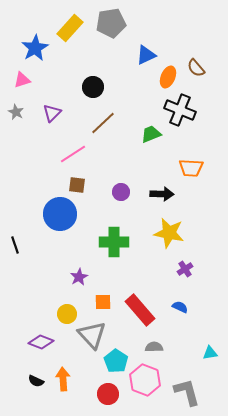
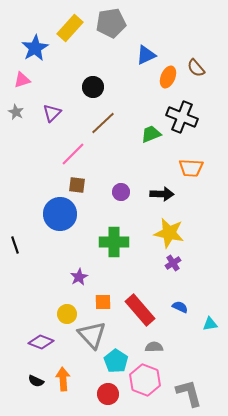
black cross: moved 2 px right, 7 px down
pink line: rotated 12 degrees counterclockwise
purple cross: moved 12 px left, 6 px up
cyan triangle: moved 29 px up
gray L-shape: moved 2 px right, 1 px down
